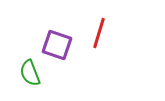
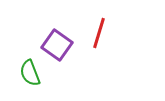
purple square: rotated 16 degrees clockwise
